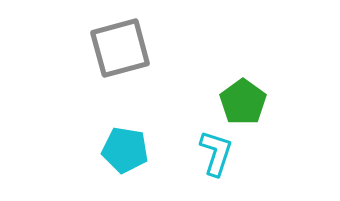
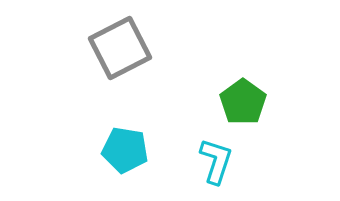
gray square: rotated 12 degrees counterclockwise
cyan L-shape: moved 8 px down
